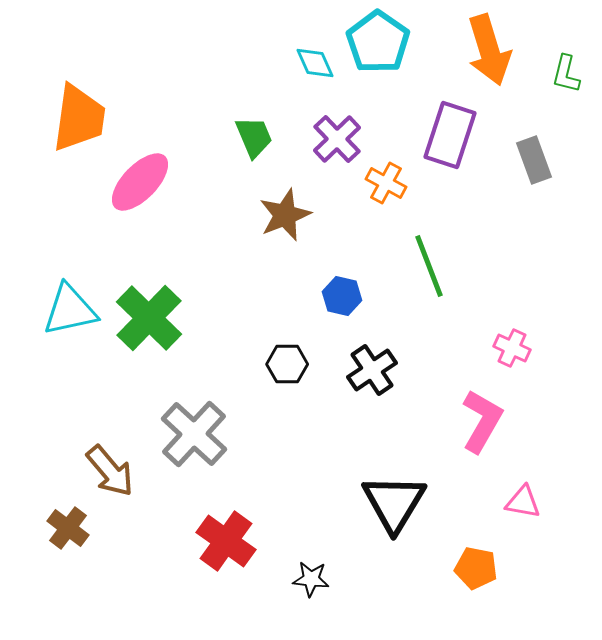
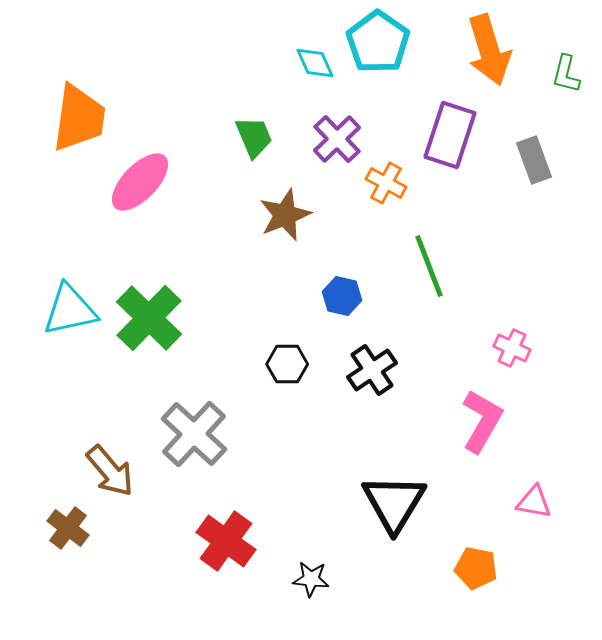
pink triangle: moved 11 px right
